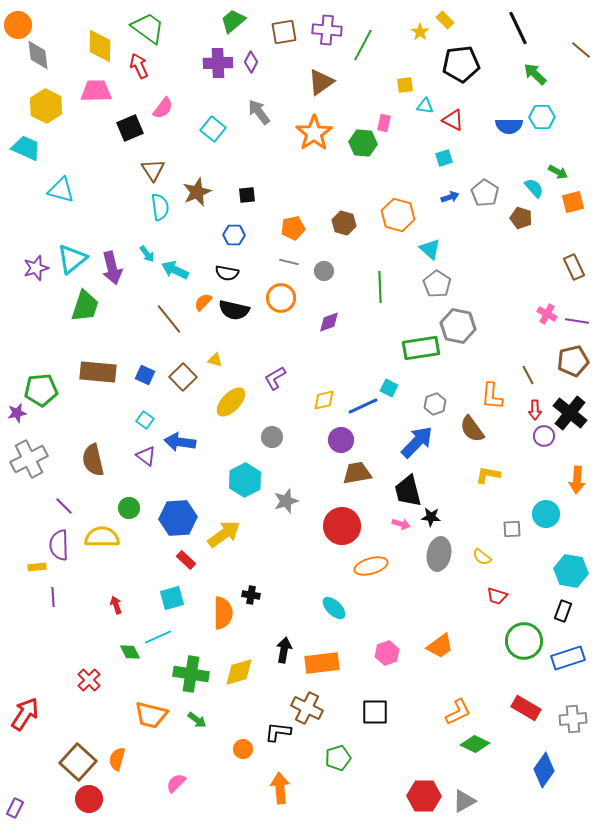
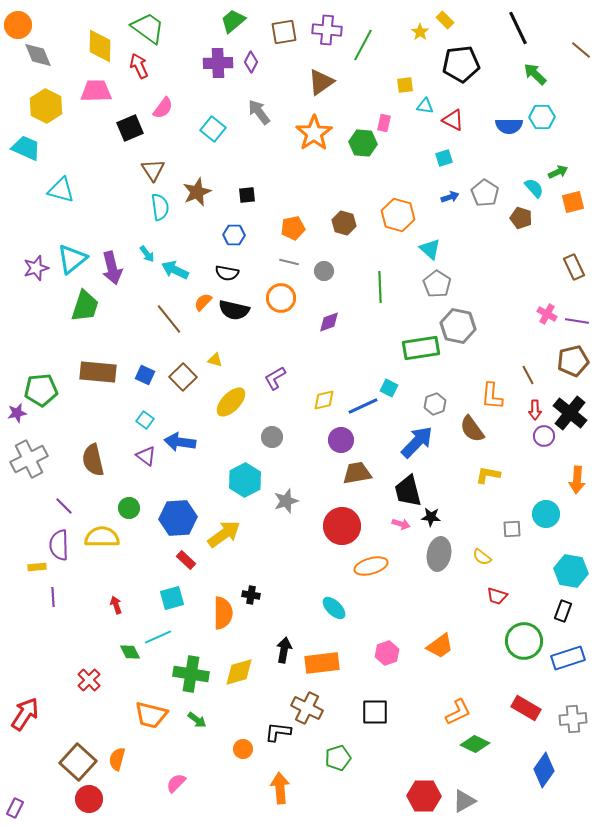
gray diamond at (38, 55): rotated 16 degrees counterclockwise
green arrow at (558, 172): rotated 54 degrees counterclockwise
